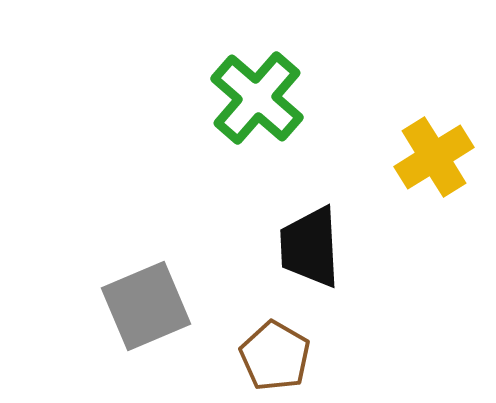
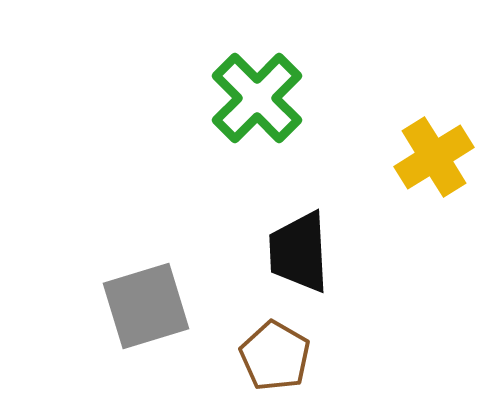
green cross: rotated 4 degrees clockwise
black trapezoid: moved 11 px left, 5 px down
gray square: rotated 6 degrees clockwise
